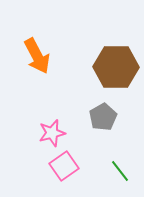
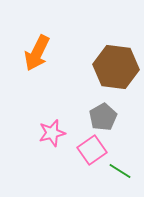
orange arrow: moved 3 px up; rotated 54 degrees clockwise
brown hexagon: rotated 6 degrees clockwise
pink square: moved 28 px right, 16 px up
green line: rotated 20 degrees counterclockwise
